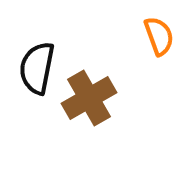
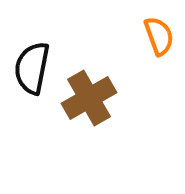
black semicircle: moved 5 px left
